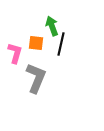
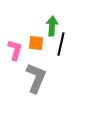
green arrow: rotated 24 degrees clockwise
pink L-shape: moved 3 px up
